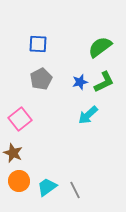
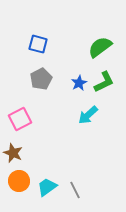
blue square: rotated 12 degrees clockwise
blue star: moved 1 px left, 1 px down; rotated 14 degrees counterclockwise
pink square: rotated 10 degrees clockwise
